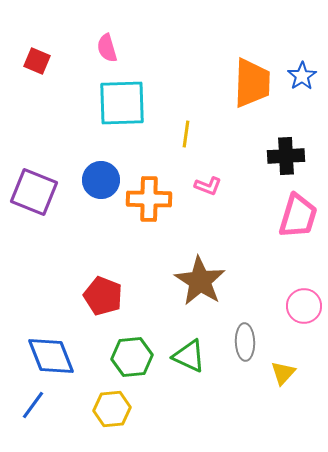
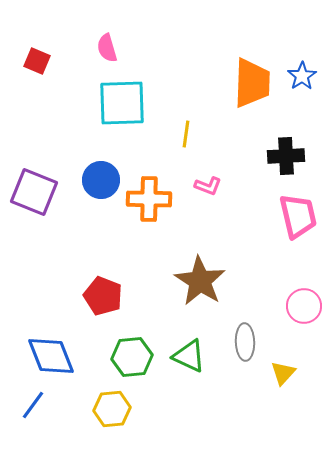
pink trapezoid: rotated 30 degrees counterclockwise
